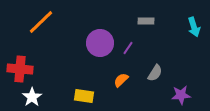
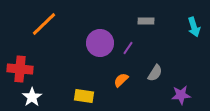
orange line: moved 3 px right, 2 px down
